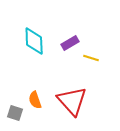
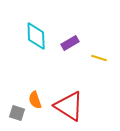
cyan diamond: moved 2 px right, 5 px up
yellow line: moved 8 px right
red triangle: moved 3 px left, 5 px down; rotated 16 degrees counterclockwise
gray square: moved 2 px right
